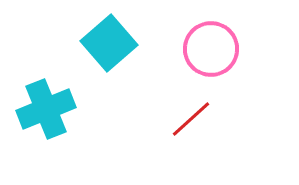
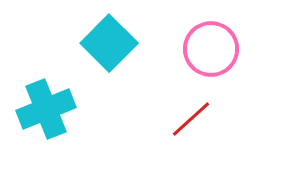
cyan square: rotated 4 degrees counterclockwise
